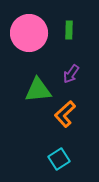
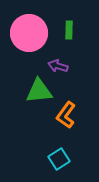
purple arrow: moved 13 px left, 8 px up; rotated 72 degrees clockwise
green triangle: moved 1 px right, 1 px down
orange L-shape: moved 1 px right, 1 px down; rotated 12 degrees counterclockwise
